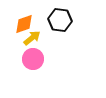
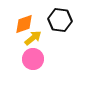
yellow arrow: moved 1 px right
